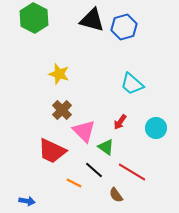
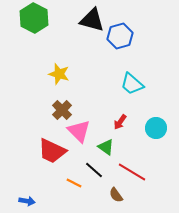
blue hexagon: moved 4 px left, 9 px down
pink triangle: moved 5 px left
